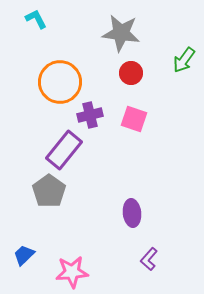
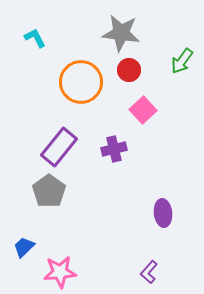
cyan L-shape: moved 1 px left, 19 px down
green arrow: moved 2 px left, 1 px down
red circle: moved 2 px left, 3 px up
orange circle: moved 21 px right
purple cross: moved 24 px right, 34 px down
pink square: moved 9 px right, 9 px up; rotated 28 degrees clockwise
purple rectangle: moved 5 px left, 3 px up
purple ellipse: moved 31 px right
blue trapezoid: moved 8 px up
purple L-shape: moved 13 px down
pink star: moved 12 px left
